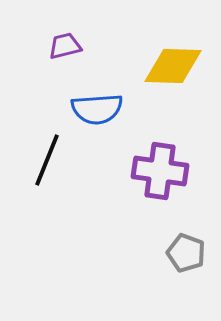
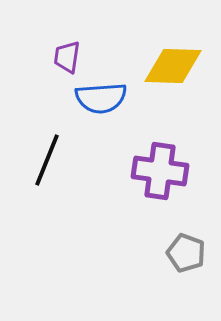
purple trapezoid: moved 2 px right, 11 px down; rotated 68 degrees counterclockwise
blue semicircle: moved 4 px right, 11 px up
